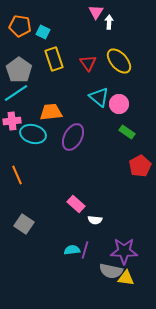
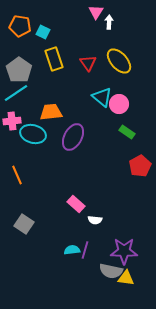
cyan triangle: moved 3 px right
